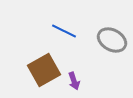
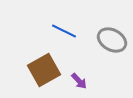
purple arrow: moved 5 px right; rotated 24 degrees counterclockwise
